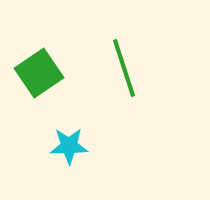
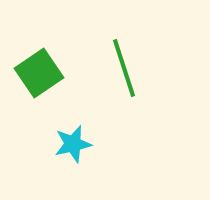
cyan star: moved 4 px right, 2 px up; rotated 12 degrees counterclockwise
